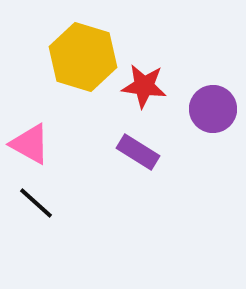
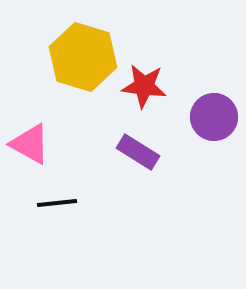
purple circle: moved 1 px right, 8 px down
black line: moved 21 px right; rotated 48 degrees counterclockwise
